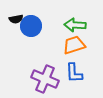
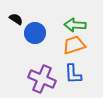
black semicircle: rotated 136 degrees counterclockwise
blue circle: moved 4 px right, 7 px down
blue L-shape: moved 1 px left, 1 px down
purple cross: moved 3 px left
